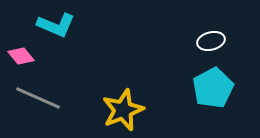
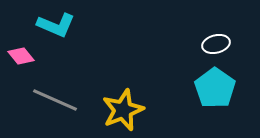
white ellipse: moved 5 px right, 3 px down
cyan pentagon: moved 2 px right; rotated 9 degrees counterclockwise
gray line: moved 17 px right, 2 px down
